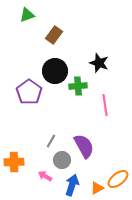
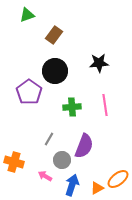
black star: rotated 24 degrees counterclockwise
green cross: moved 6 px left, 21 px down
gray line: moved 2 px left, 2 px up
purple semicircle: rotated 50 degrees clockwise
orange cross: rotated 18 degrees clockwise
